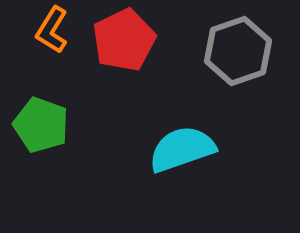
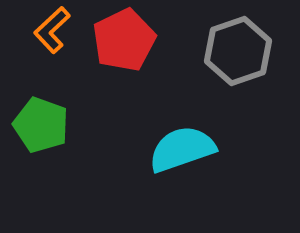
orange L-shape: rotated 15 degrees clockwise
